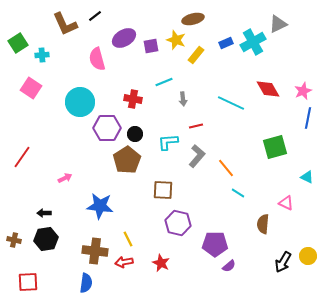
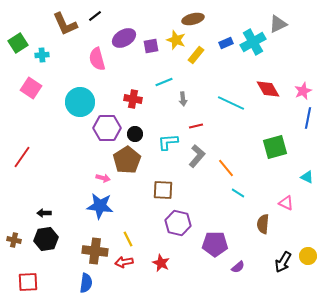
pink arrow at (65, 178): moved 38 px right; rotated 40 degrees clockwise
purple semicircle at (229, 266): moved 9 px right, 1 px down
